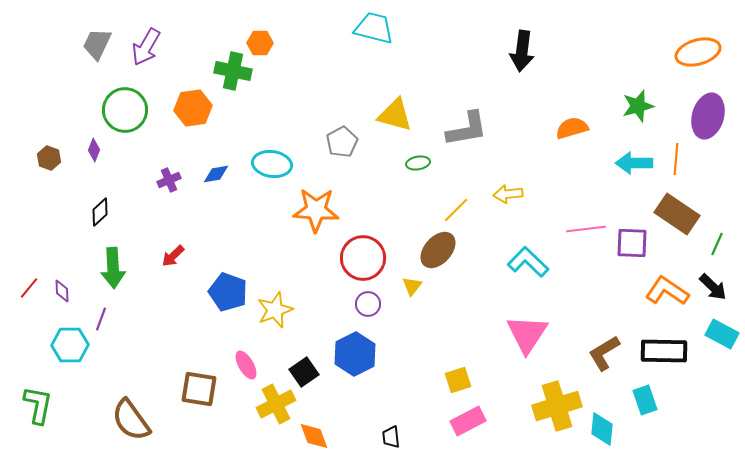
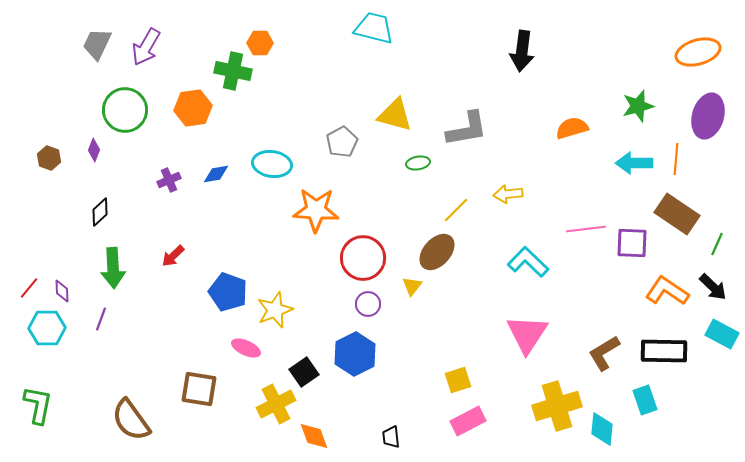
brown ellipse at (438, 250): moved 1 px left, 2 px down
cyan hexagon at (70, 345): moved 23 px left, 17 px up
pink ellipse at (246, 365): moved 17 px up; rotated 36 degrees counterclockwise
